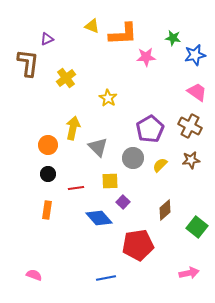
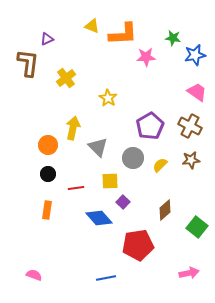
purple pentagon: moved 3 px up
